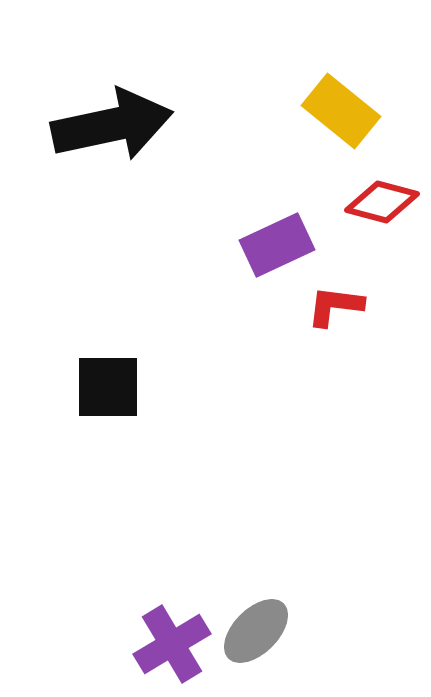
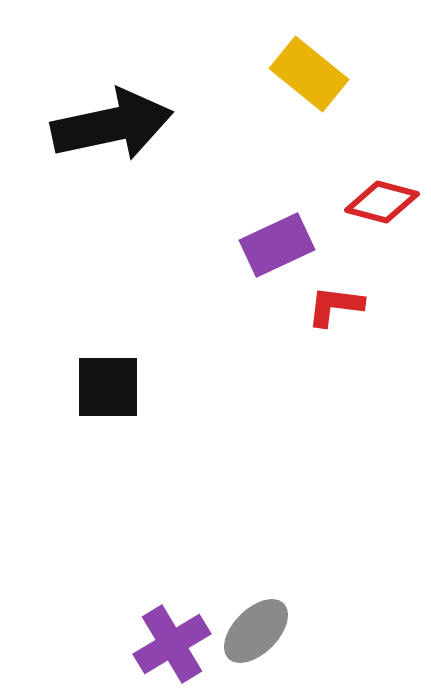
yellow rectangle: moved 32 px left, 37 px up
